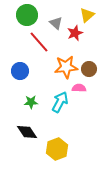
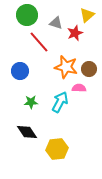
gray triangle: rotated 24 degrees counterclockwise
orange star: rotated 20 degrees clockwise
yellow hexagon: rotated 15 degrees clockwise
